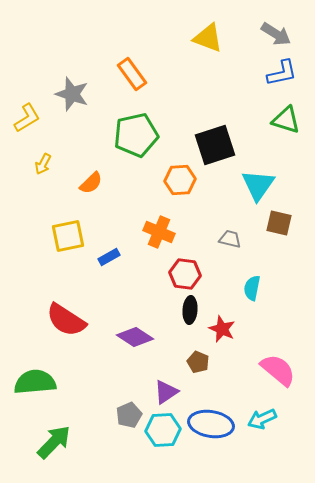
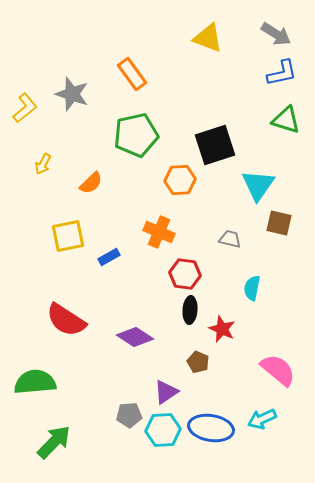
yellow L-shape: moved 2 px left, 10 px up; rotated 8 degrees counterclockwise
gray pentagon: rotated 20 degrees clockwise
blue ellipse: moved 4 px down
